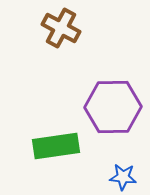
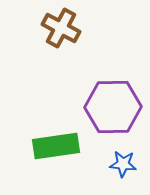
blue star: moved 13 px up
